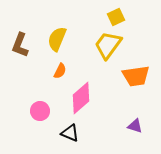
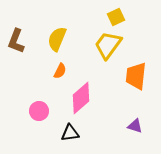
brown L-shape: moved 4 px left, 4 px up
orange trapezoid: rotated 104 degrees clockwise
pink circle: moved 1 px left
black triangle: rotated 30 degrees counterclockwise
